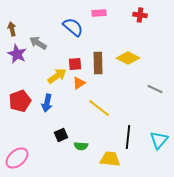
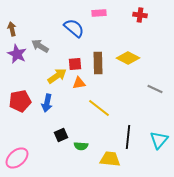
blue semicircle: moved 1 px right, 1 px down
gray arrow: moved 2 px right, 3 px down
orange triangle: rotated 24 degrees clockwise
red pentagon: rotated 10 degrees clockwise
